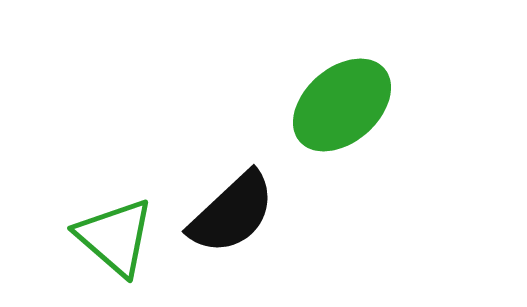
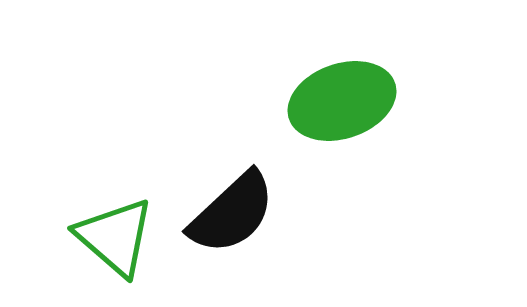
green ellipse: moved 4 px up; rotated 22 degrees clockwise
